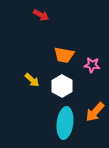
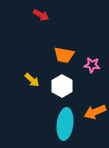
orange arrow: rotated 25 degrees clockwise
cyan ellipse: moved 1 px down
